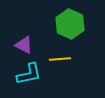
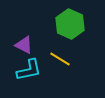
yellow line: rotated 35 degrees clockwise
cyan L-shape: moved 4 px up
